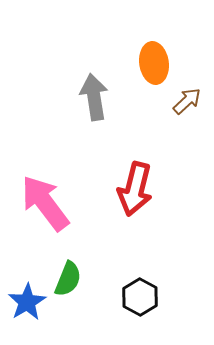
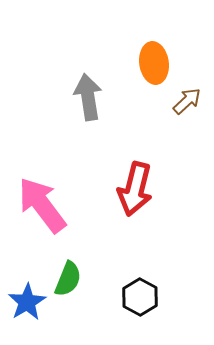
gray arrow: moved 6 px left
pink arrow: moved 3 px left, 2 px down
